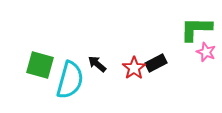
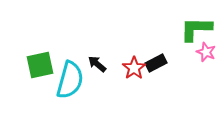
green square: rotated 28 degrees counterclockwise
